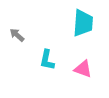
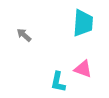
gray arrow: moved 7 px right
cyan L-shape: moved 11 px right, 22 px down
